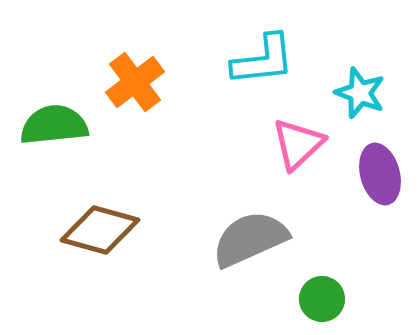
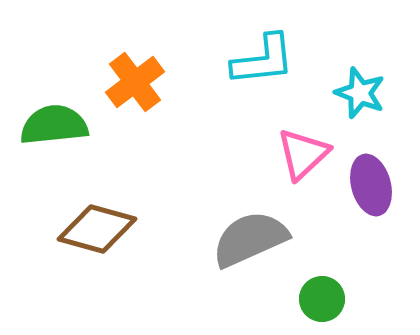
pink triangle: moved 5 px right, 10 px down
purple ellipse: moved 9 px left, 11 px down
brown diamond: moved 3 px left, 1 px up
